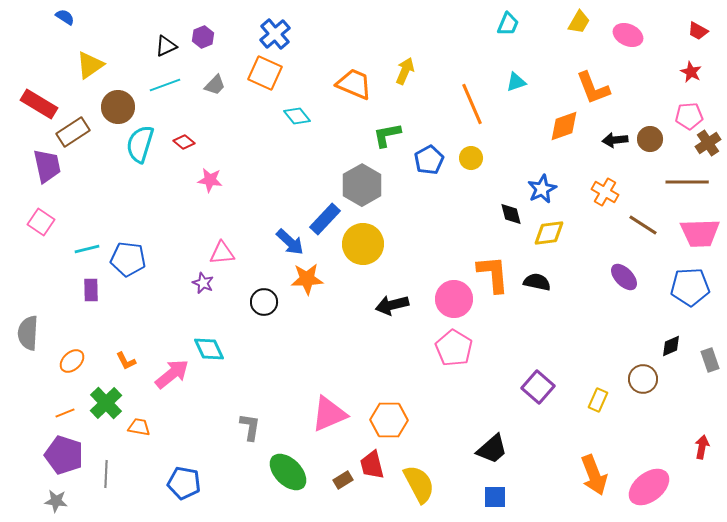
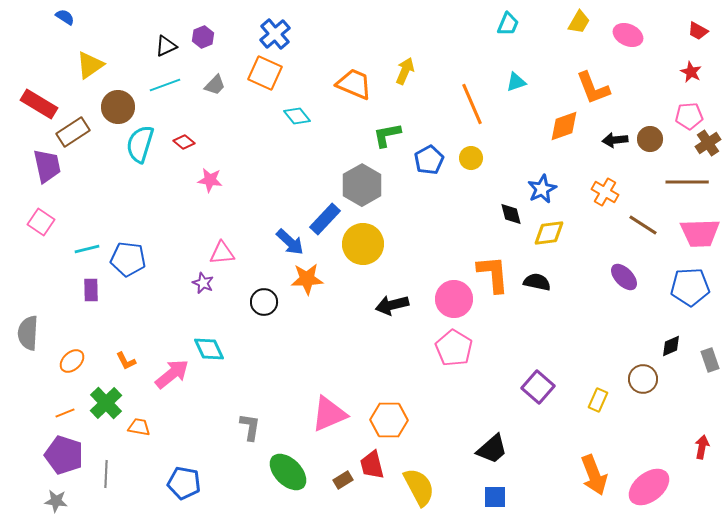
yellow semicircle at (419, 484): moved 3 px down
